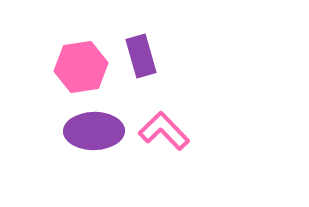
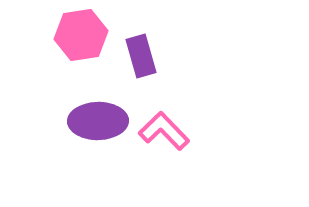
pink hexagon: moved 32 px up
purple ellipse: moved 4 px right, 10 px up
